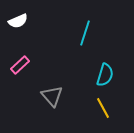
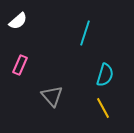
white semicircle: rotated 18 degrees counterclockwise
pink rectangle: rotated 24 degrees counterclockwise
